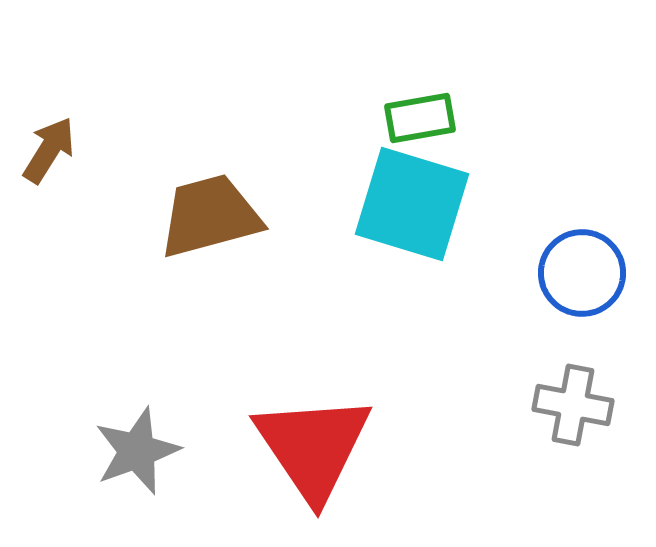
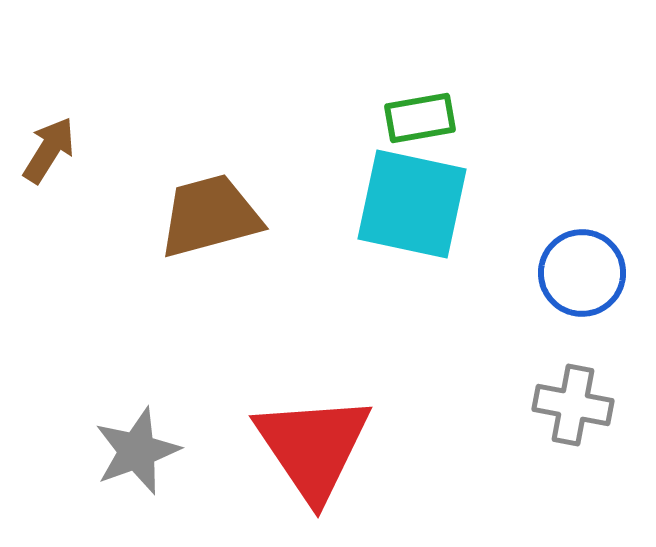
cyan square: rotated 5 degrees counterclockwise
